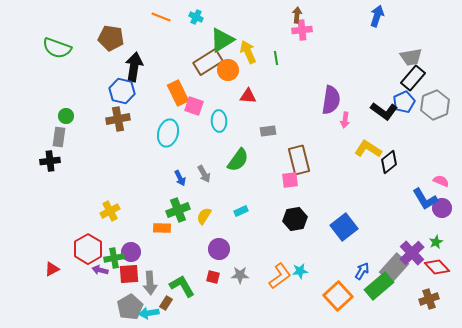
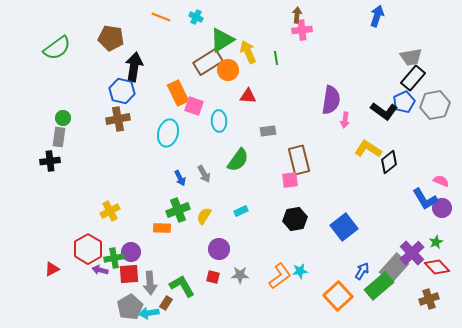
green semicircle at (57, 48): rotated 56 degrees counterclockwise
gray hexagon at (435, 105): rotated 12 degrees clockwise
green circle at (66, 116): moved 3 px left, 2 px down
